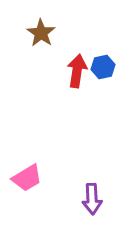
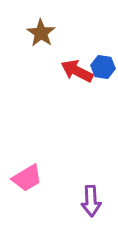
blue hexagon: rotated 20 degrees clockwise
red arrow: rotated 72 degrees counterclockwise
purple arrow: moved 1 px left, 2 px down
